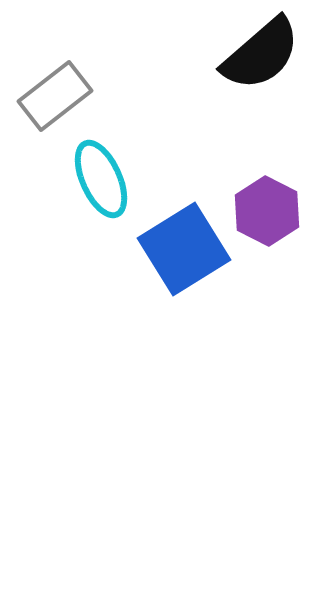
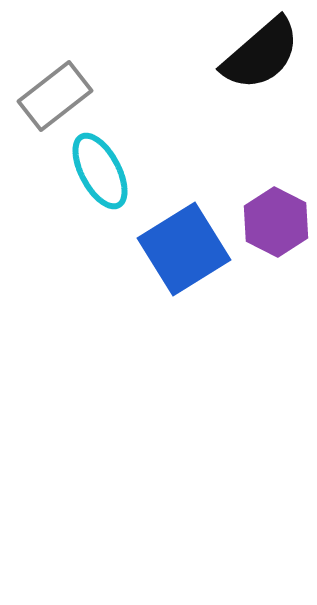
cyan ellipse: moved 1 px left, 8 px up; rotated 4 degrees counterclockwise
purple hexagon: moved 9 px right, 11 px down
